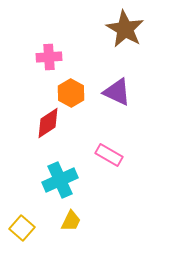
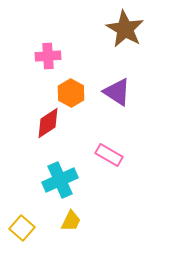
pink cross: moved 1 px left, 1 px up
purple triangle: rotated 8 degrees clockwise
